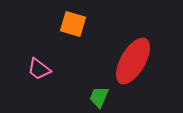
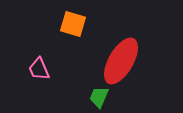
red ellipse: moved 12 px left
pink trapezoid: rotated 30 degrees clockwise
